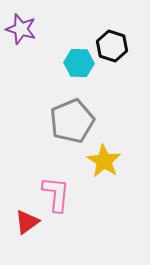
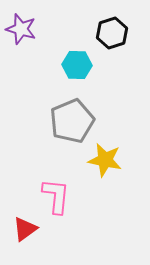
black hexagon: moved 13 px up; rotated 24 degrees clockwise
cyan hexagon: moved 2 px left, 2 px down
yellow star: moved 1 px right, 1 px up; rotated 20 degrees counterclockwise
pink L-shape: moved 2 px down
red triangle: moved 2 px left, 7 px down
